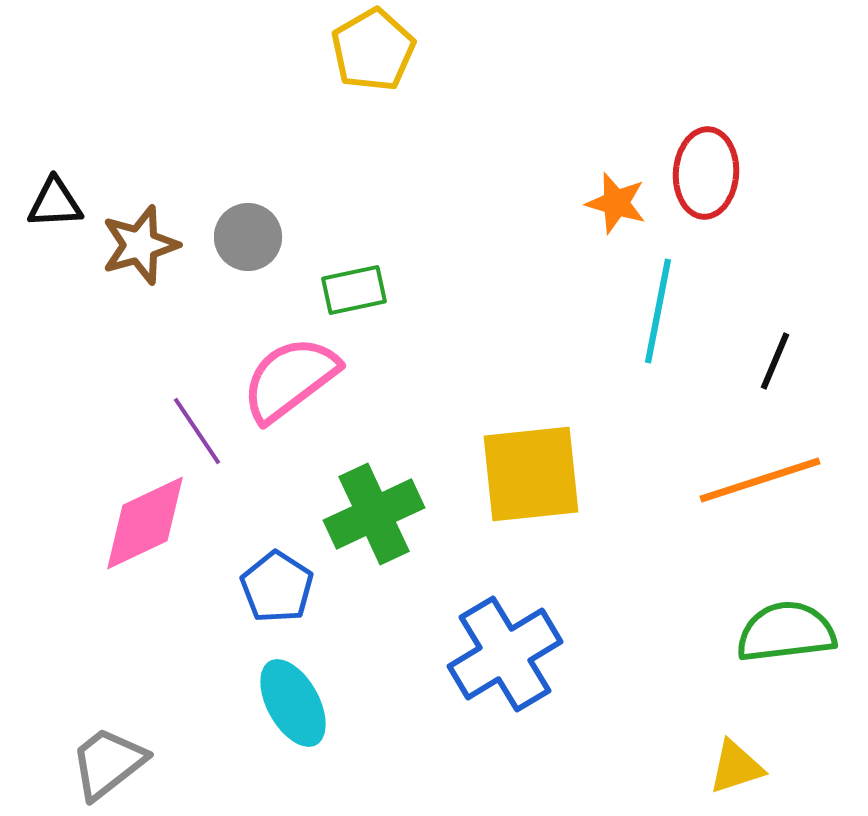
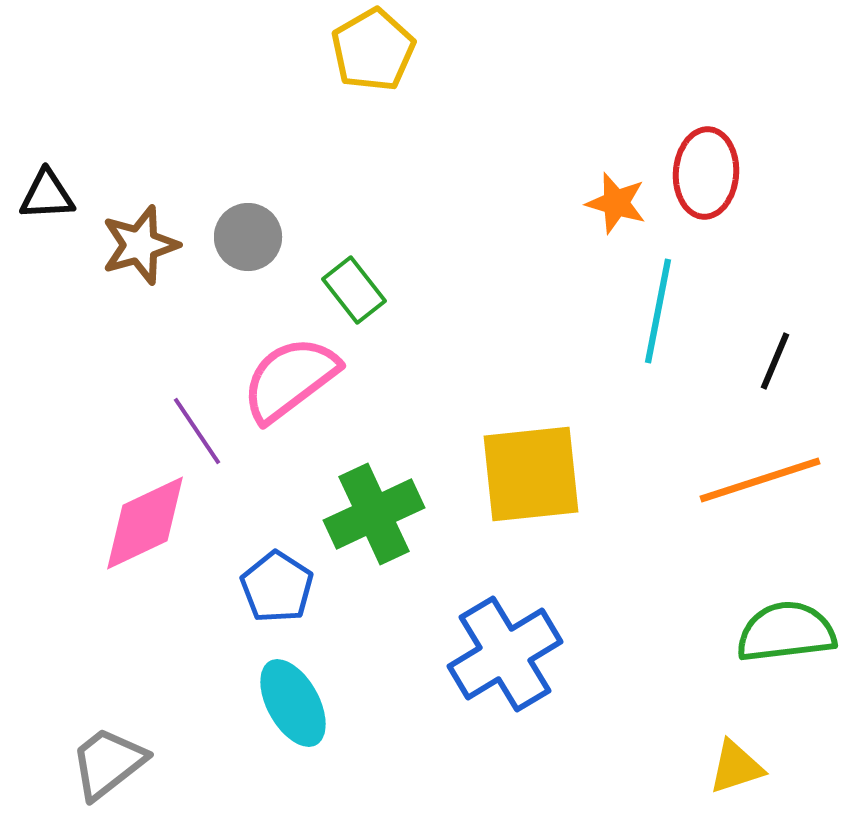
black triangle: moved 8 px left, 8 px up
green rectangle: rotated 64 degrees clockwise
